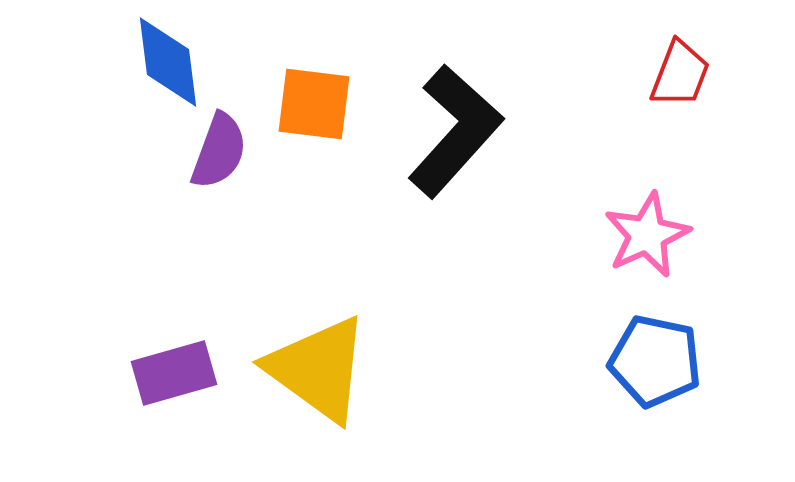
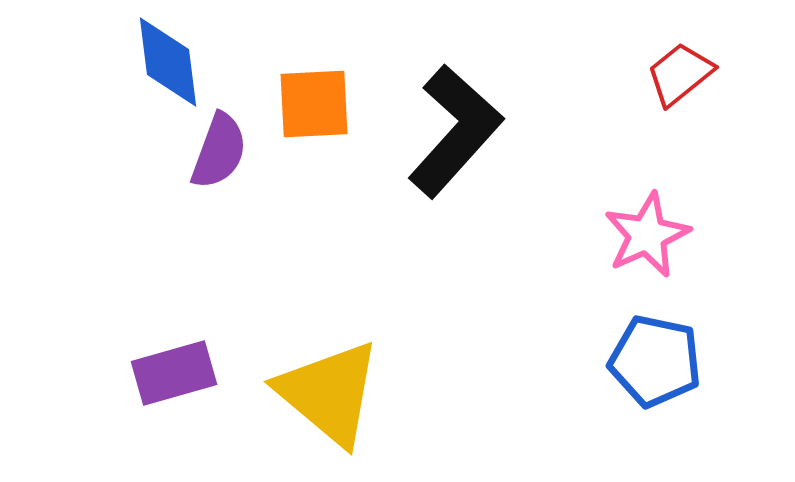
red trapezoid: rotated 150 degrees counterclockwise
orange square: rotated 10 degrees counterclockwise
yellow triangle: moved 11 px right, 24 px down; rotated 4 degrees clockwise
